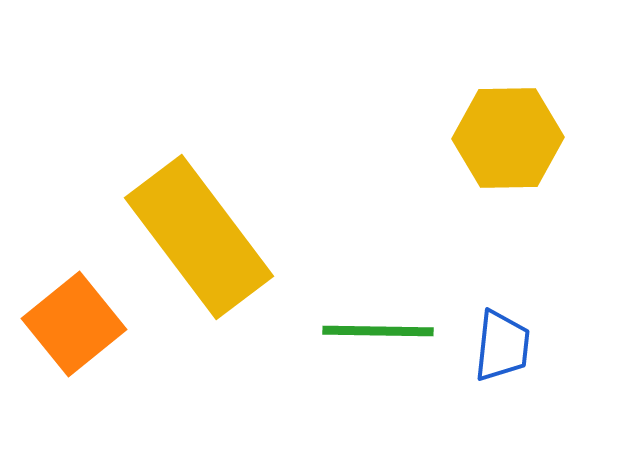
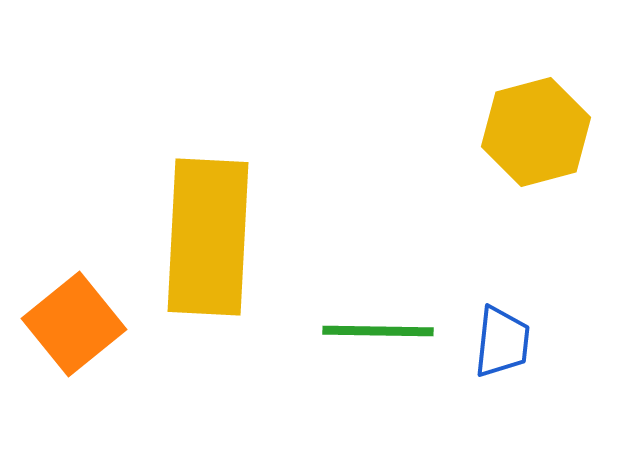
yellow hexagon: moved 28 px right, 6 px up; rotated 14 degrees counterclockwise
yellow rectangle: moved 9 px right; rotated 40 degrees clockwise
blue trapezoid: moved 4 px up
